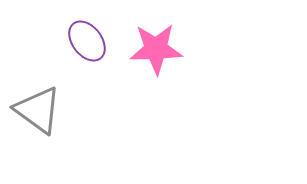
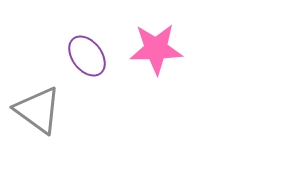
purple ellipse: moved 15 px down
